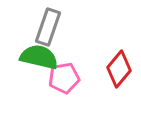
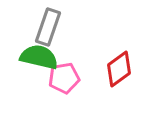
red diamond: rotated 15 degrees clockwise
